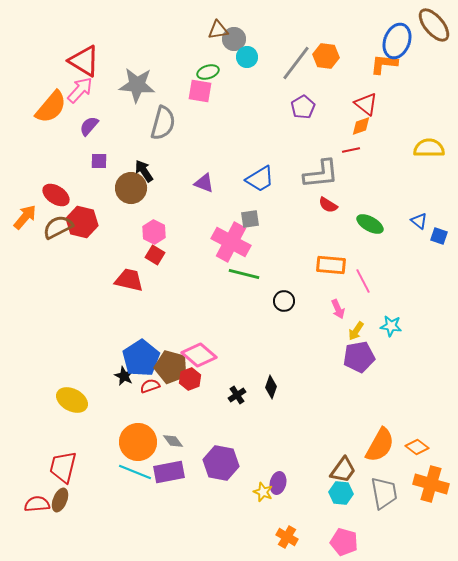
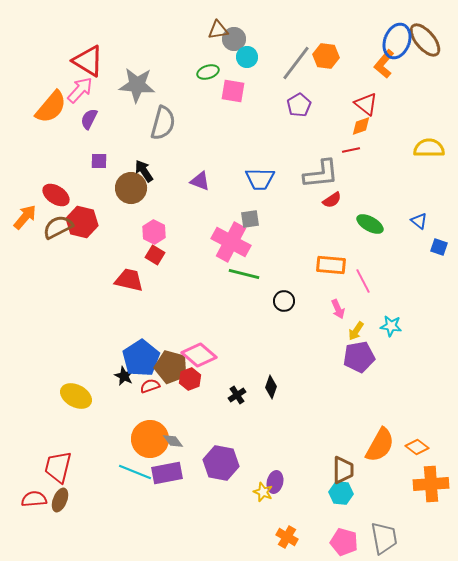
brown ellipse at (434, 25): moved 9 px left, 15 px down
red triangle at (84, 61): moved 4 px right
orange L-shape at (384, 64): rotated 56 degrees counterclockwise
pink square at (200, 91): moved 33 px right
purple pentagon at (303, 107): moved 4 px left, 2 px up
purple semicircle at (89, 126): moved 7 px up; rotated 15 degrees counterclockwise
blue trapezoid at (260, 179): rotated 32 degrees clockwise
purple triangle at (204, 183): moved 4 px left, 2 px up
red semicircle at (328, 205): moved 4 px right, 5 px up; rotated 66 degrees counterclockwise
blue square at (439, 236): moved 11 px down
yellow ellipse at (72, 400): moved 4 px right, 4 px up
orange circle at (138, 442): moved 12 px right, 3 px up
red trapezoid at (63, 467): moved 5 px left
brown trapezoid at (343, 470): rotated 36 degrees counterclockwise
purple rectangle at (169, 472): moved 2 px left, 1 px down
purple ellipse at (278, 483): moved 3 px left, 1 px up
orange cross at (431, 484): rotated 20 degrees counterclockwise
gray trapezoid at (384, 493): moved 45 px down
red semicircle at (37, 504): moved 3 px left, 5 px up
